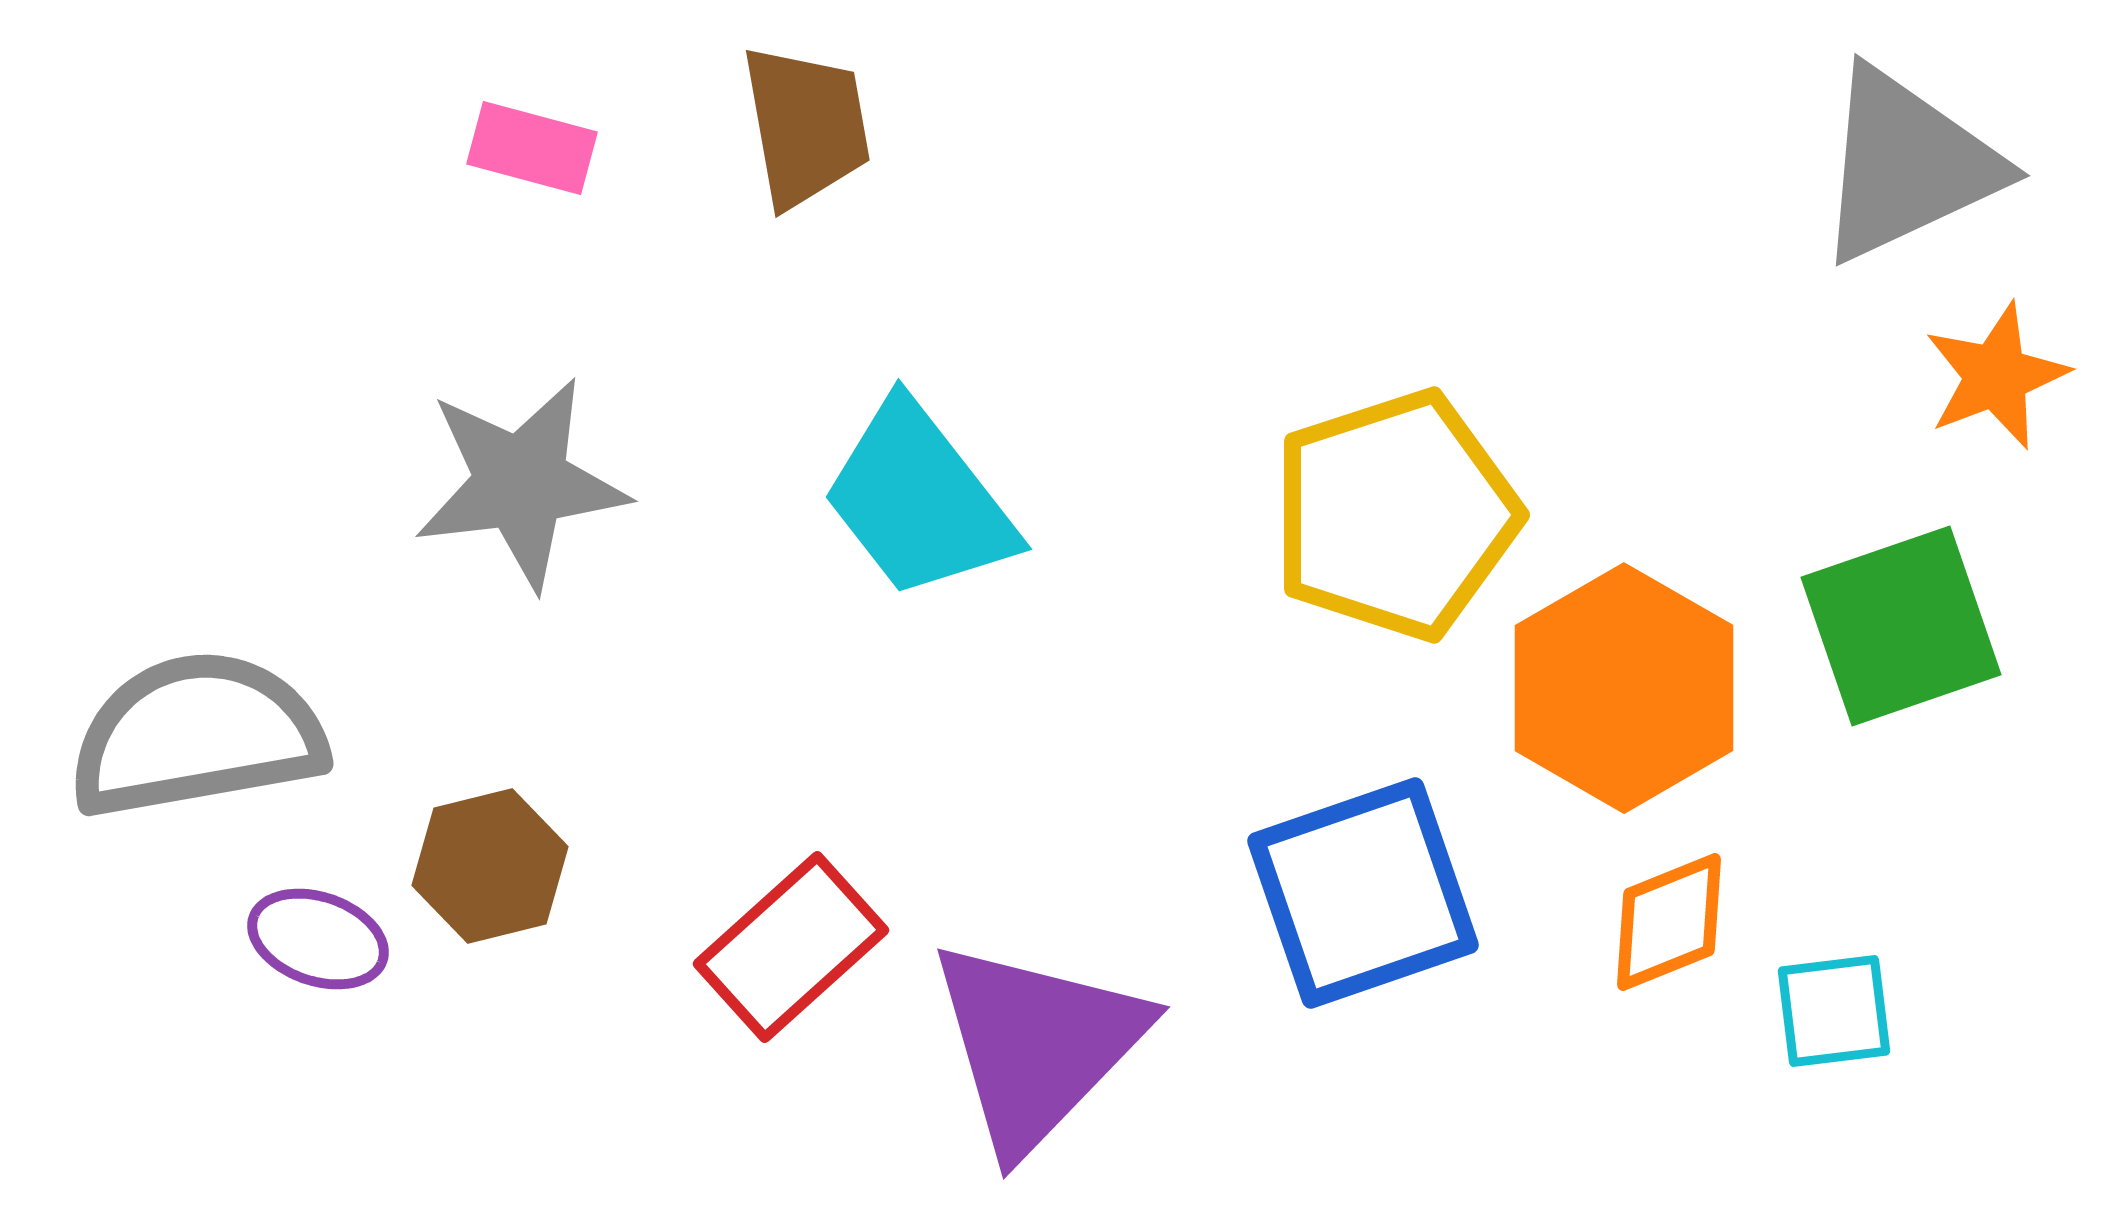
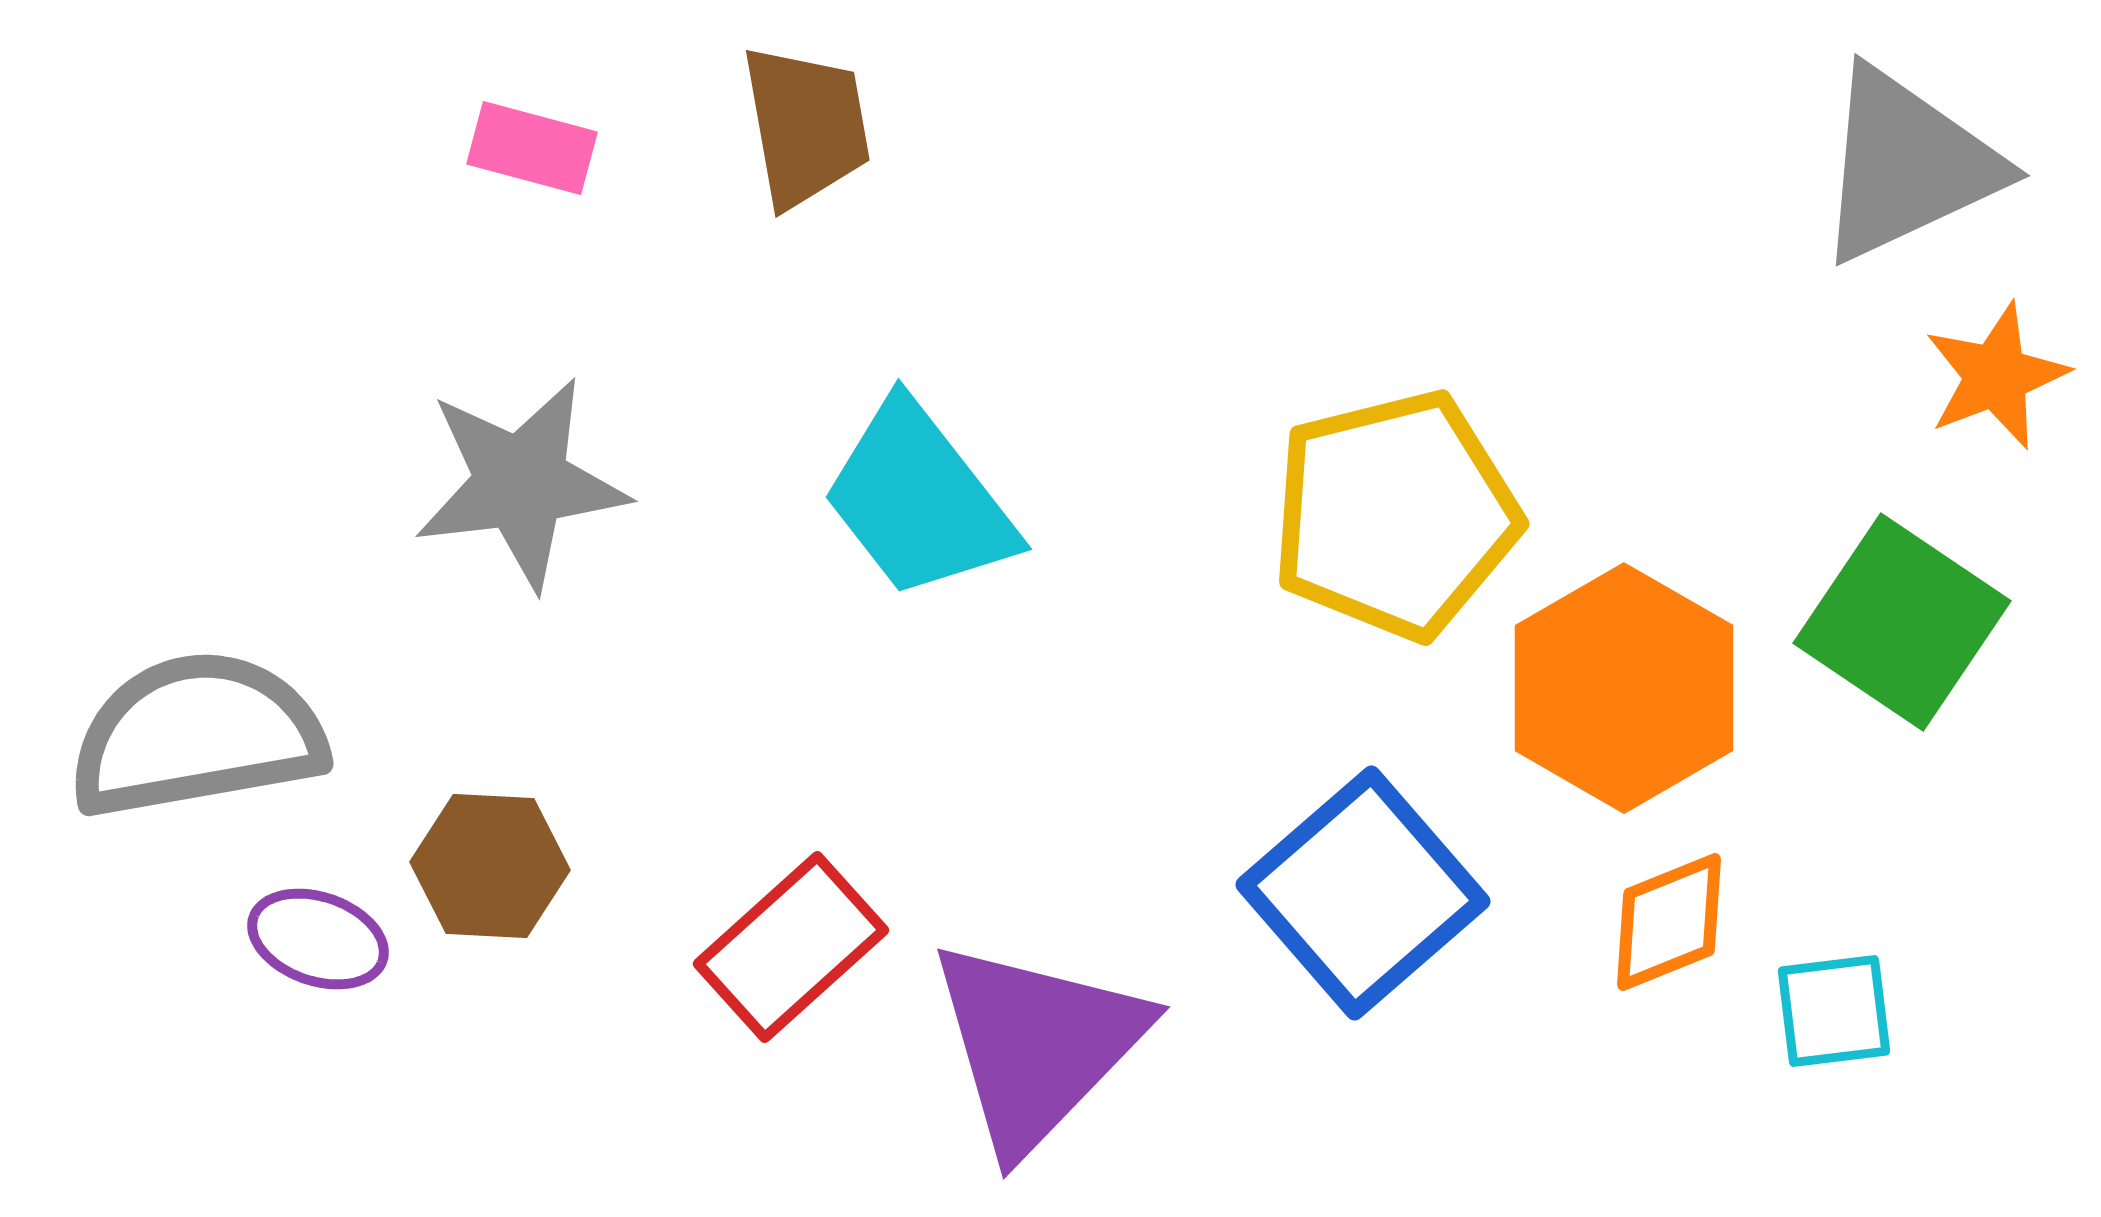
yellow pentagon: rotated 4 degrees clockwise
green square: moved 1 px right, 4 px up; rotated 37 degrees counterclockwise
brown hexagon: rotated 17 degrees clockwise
blue square: rotated 22 degrees counterclockwise
